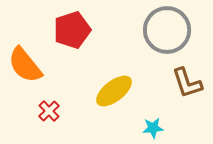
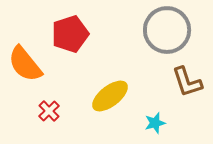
red pentagon: moved 2 px left, 4 px down
orange semicircle: moved 1 px up
brown L-shape: moved 1 px up
yellow ellipse: moved 4 px left, 5 px down
cyan star: moved 2 px right, 5 px up; rotated 10 degrees counterclockwise
